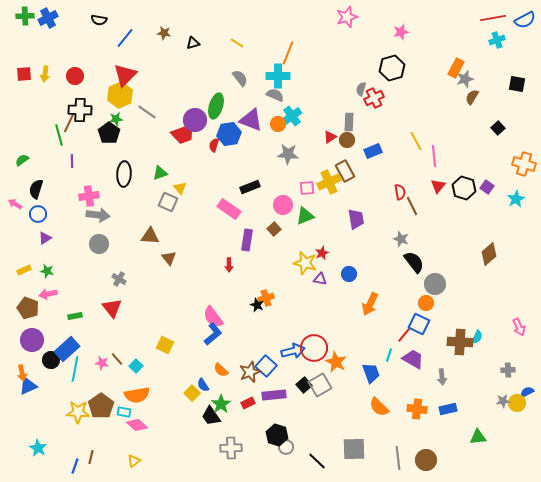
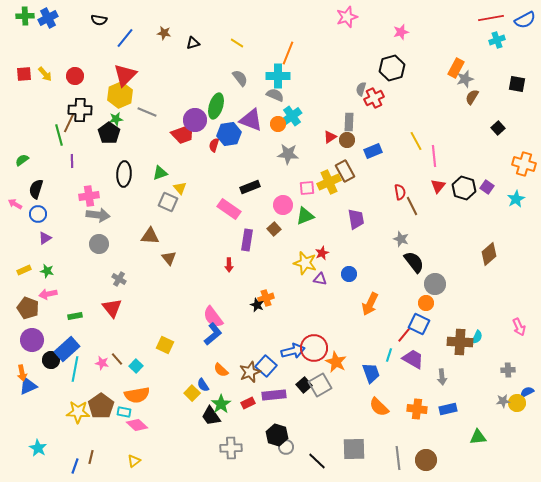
red line at (493, 18): moved 2 px left
yellow arrow at (45, 74): rotated 49 degrees counterclockwise
gray line at (147, 112): rotated 12 degrees counterclockwise
